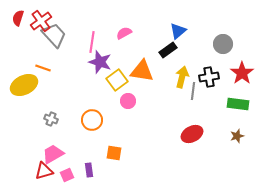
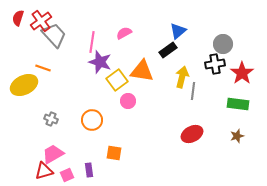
black cross: moved 6 px right, 13 px up
